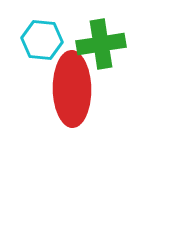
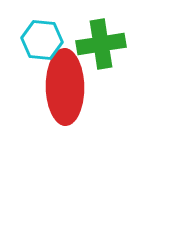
red ellipse: moved 7 px left, 2 px up
